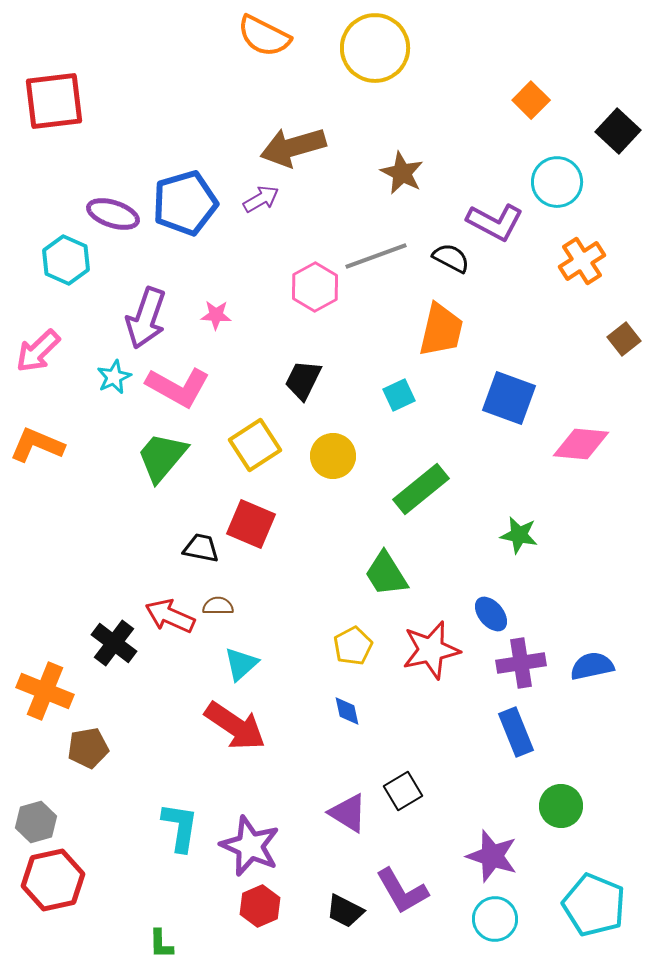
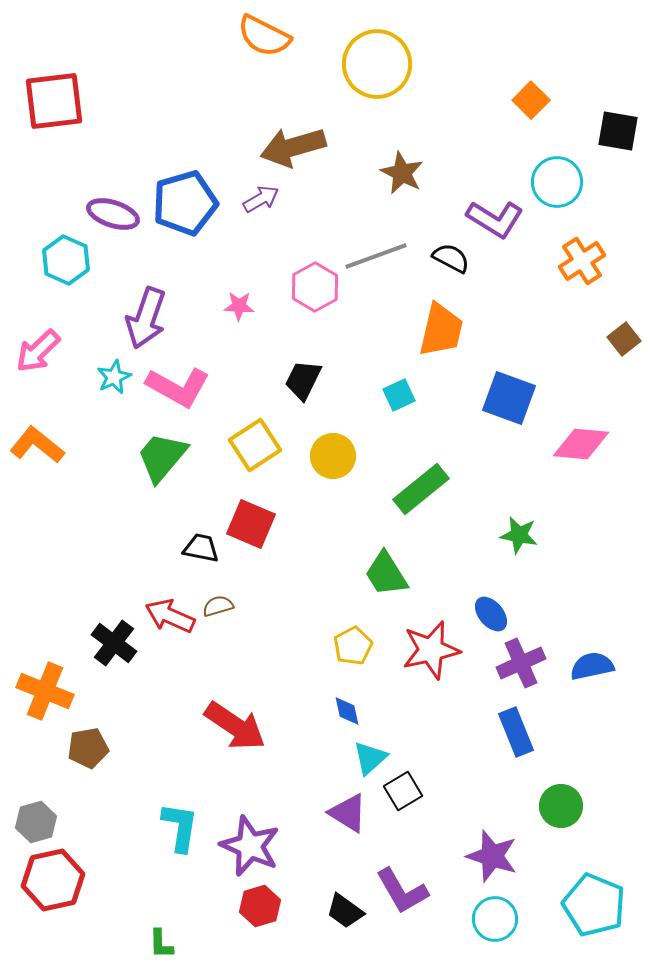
yellow circle at (375, 48): moved 2 px right, 16 px down
black square at (618, 131): rotated 33 degrees counterclockwise
purple L-shape at (495, 222): moved 3 px up; rotated 4 degrees clockwise
pink star at (216, 315): moved 23 px right, 9 px up
orange L-shape at (37, 445): rotated 16 degrees clockwise
brown semicircle at (218, 606): rotated 16 degrees counterclockwise
purple cross at (521, 663): rotated 15 degrees counterclockwise
cyan triangle at (241, 664): moved 129 px right, 94 px down
red hexagon at (260, 906): rotated 6 degrees clockwise
black trapezoid at (345, 911): rotated 9 degrees clockwise
